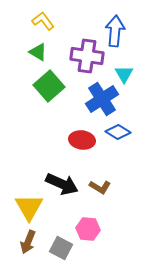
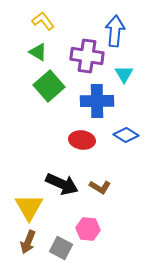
blue cross: moved 5 px left, 2 px down; rotated 32 degrees clockwise
blue diamond: moved 8 px right, 3 px down
